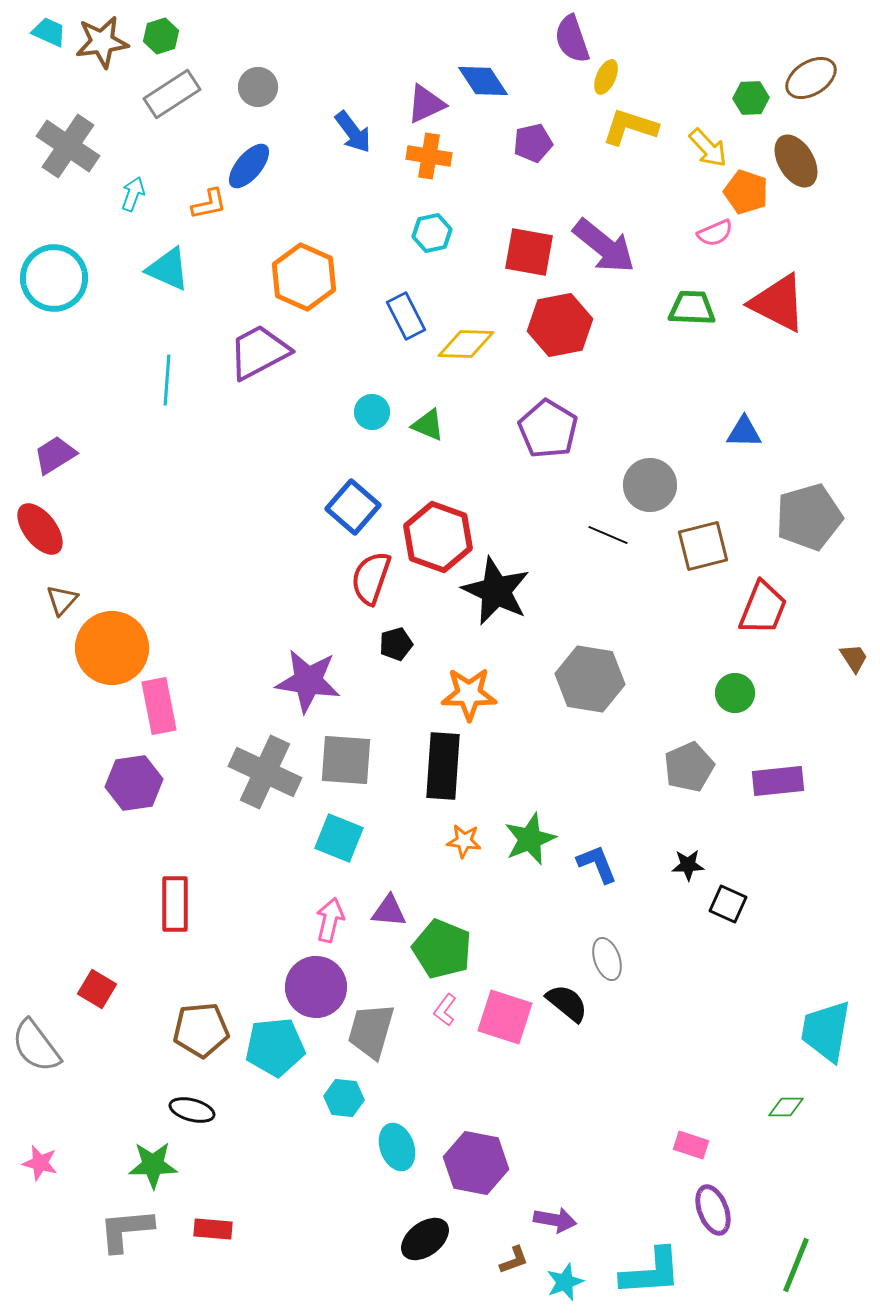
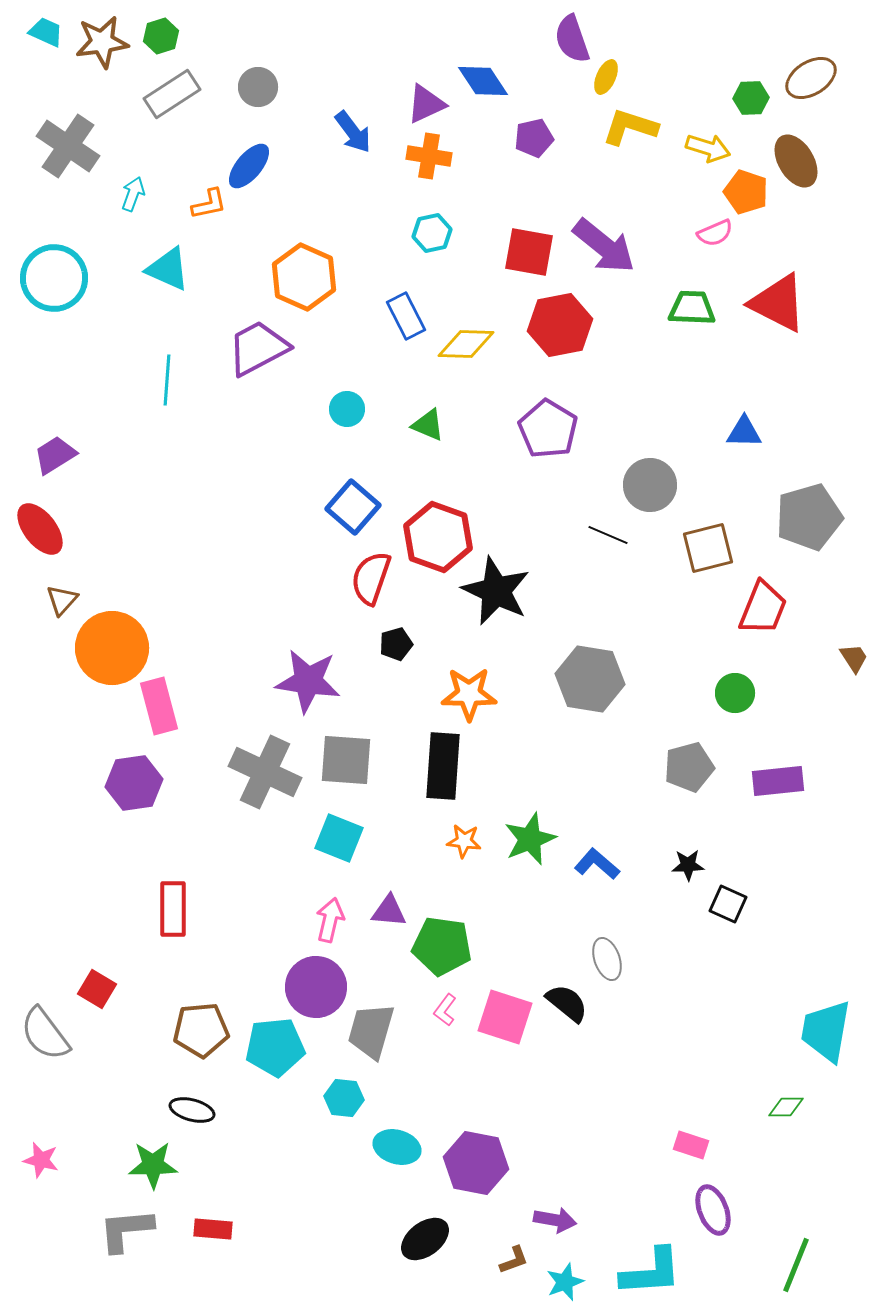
cyan trapezoid at (49, 32): moved 3 px left
purple pentagon at (533, 143): moved 1 px right, 5 px up
yellow arrow at (708, 148): rotated 30 degrees counterclockwise
purple trapezoid at (259, 352): moved 1 px left, 4 px up
cyan circle at (372, 412): moved 25 px left, 3 px up
brown square at (703, 546): moved 5 px right, 2 px down
pink rectangle at (159, 706): rotated 4 degrees counterclockwise
gray pentagon at (689, 767): rotated 9 degrees clockwise
blue L-shape at (597, 864): rotated 27 degrees counterclockwise
red rectangle at (175, 904): moved 2 px left, 5 px down
green pentagon at (442, 949): moved 3 px up; rotated 14 degrees counterclockwise
gray semicircle at (36, 1046): moved 9 px right, 12 px up
cyan ellipse at (397, 1147): rotated 54 degrees counterclockwise
pink star at (40, 1163): moved 1 px right, 3 px up
